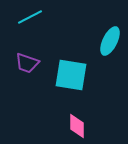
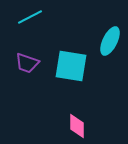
cyan square: moved 9 px up
